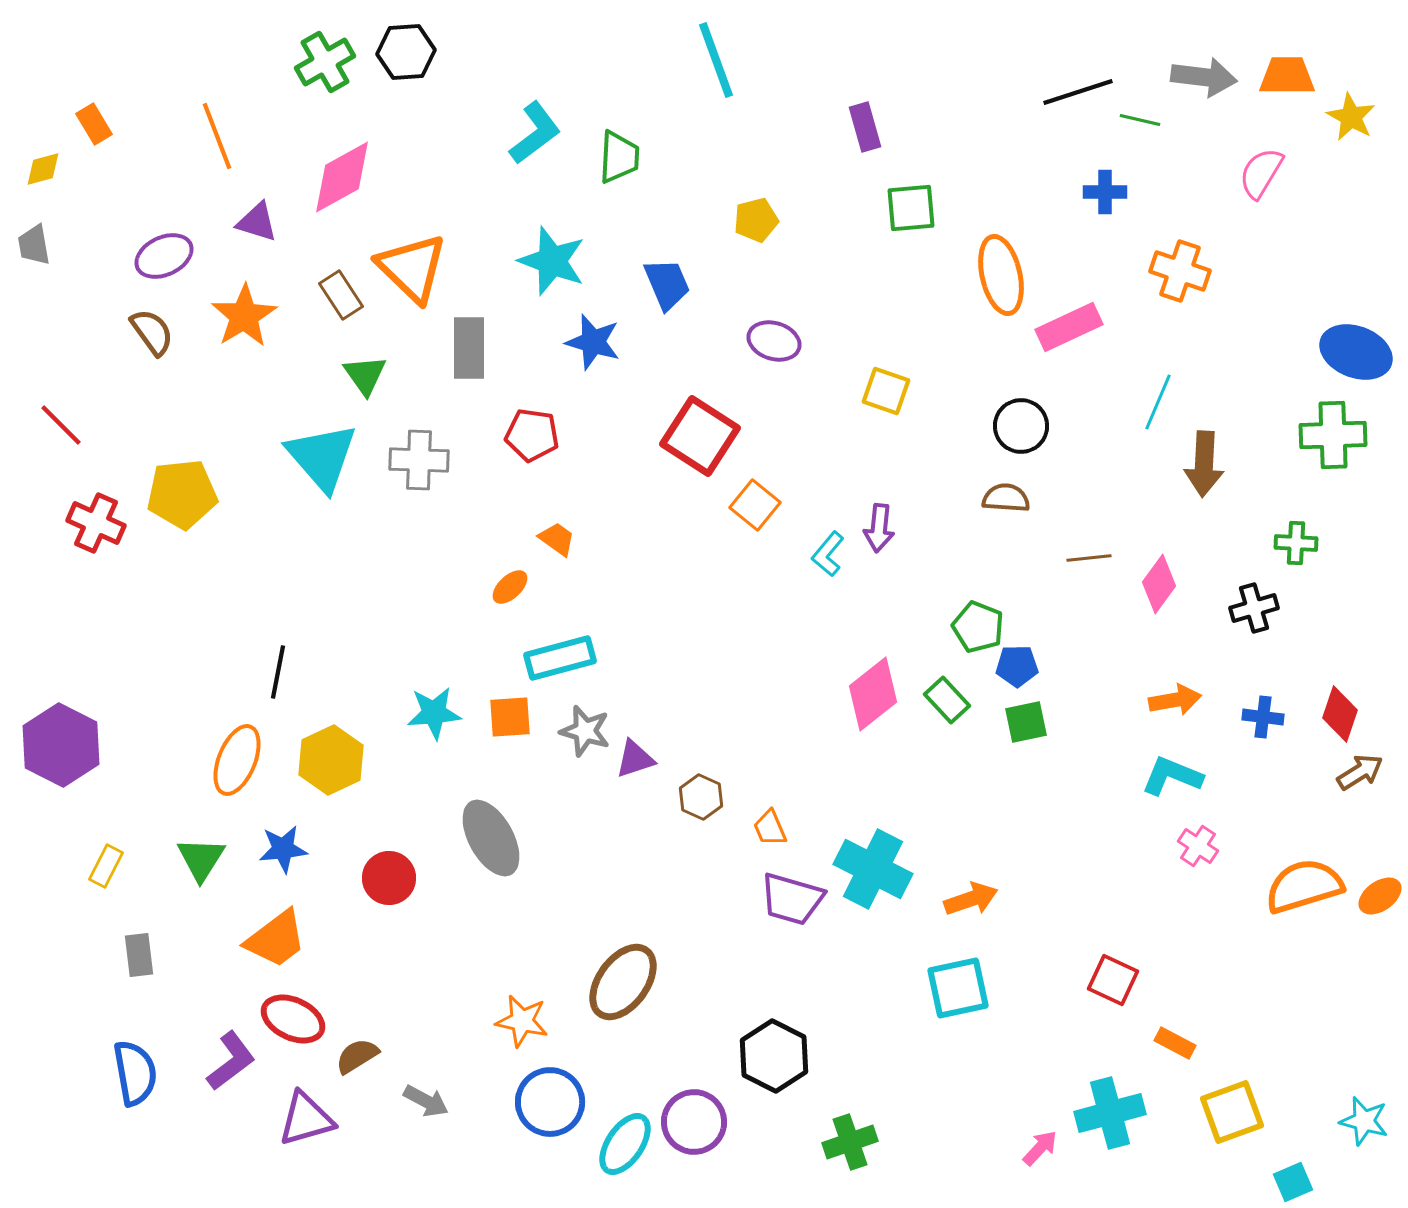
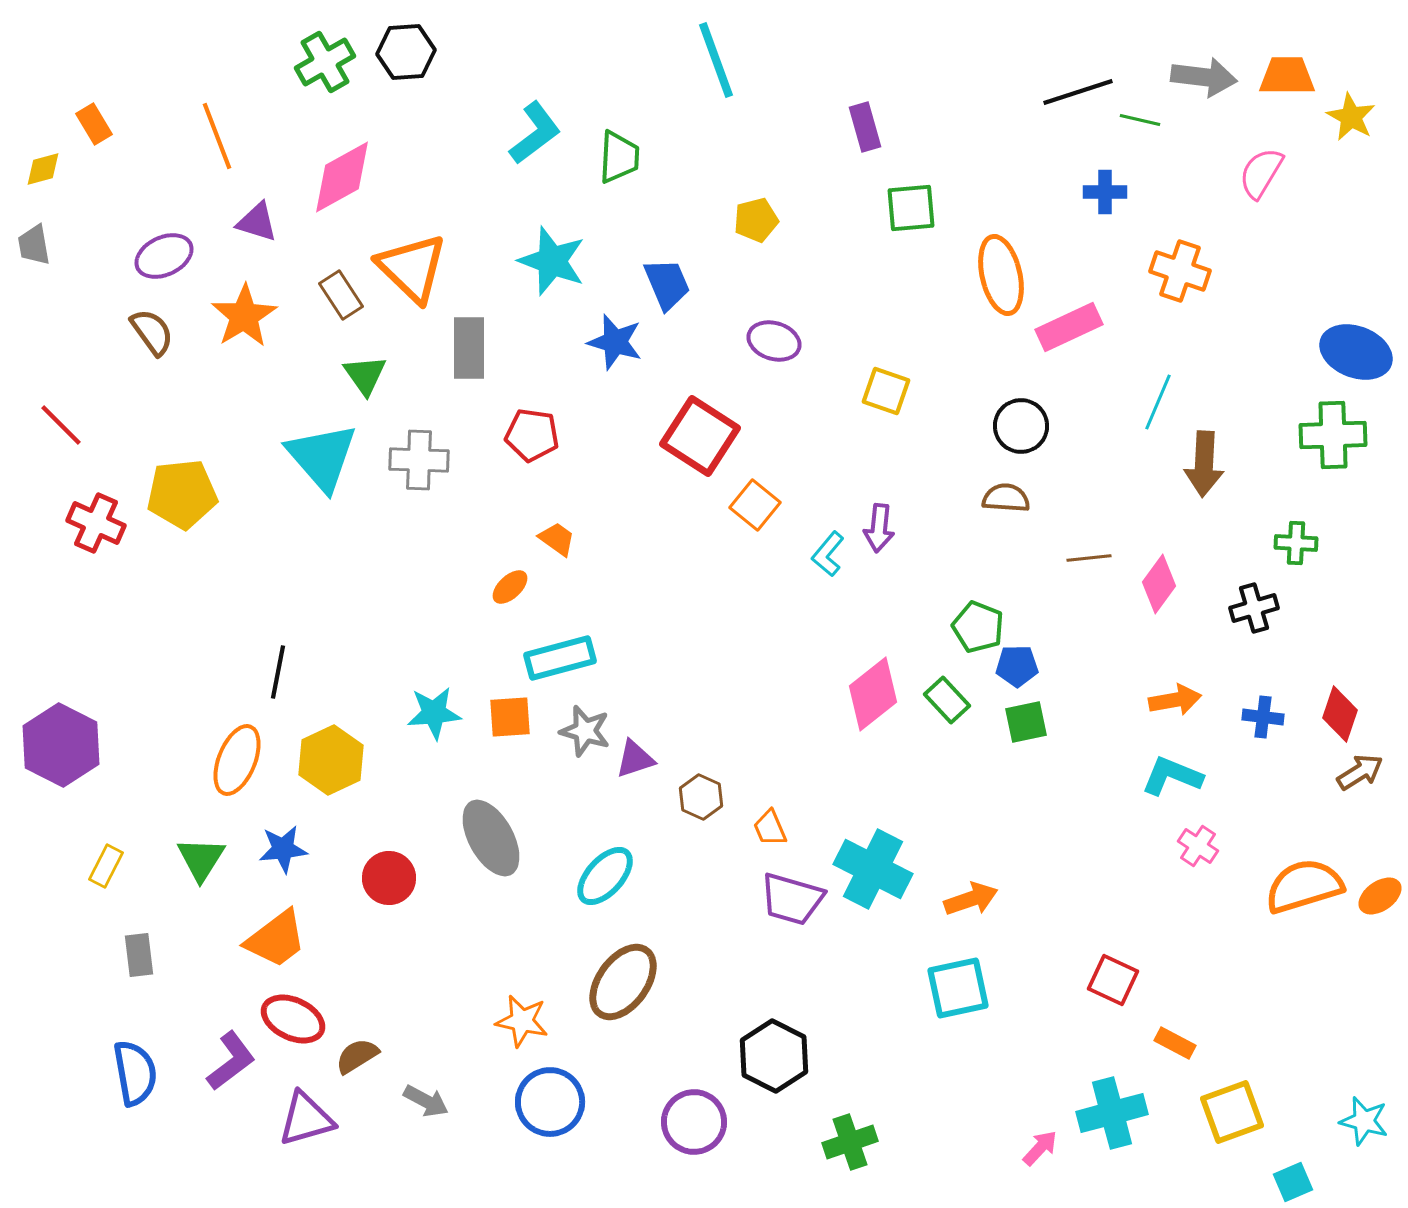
blue star at (593, 342): moved 22 px right
cyan cross at (1110, 1113): moved 2 px right
cyan ellipse at (625, 1144): moved 20 px left, 268 px up; rotated 8 degrees clockwise
